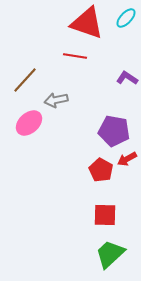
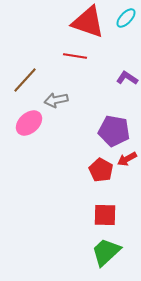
red triangle: moved 1 px right, 1 px up
green trapezoid: moved 4 px left, 2 px up
